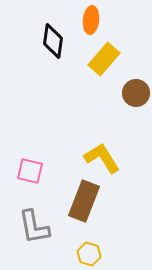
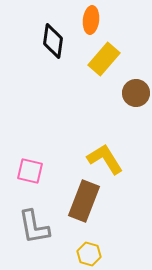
yellow L-shape: moved 3 px right, 1 px down
